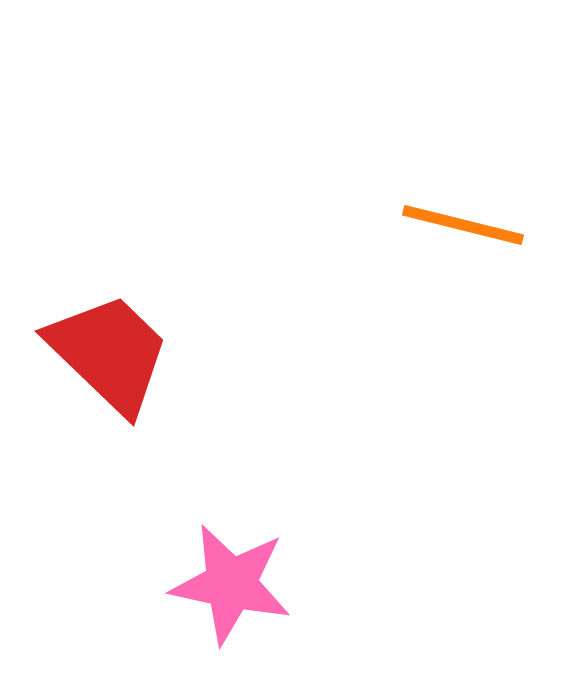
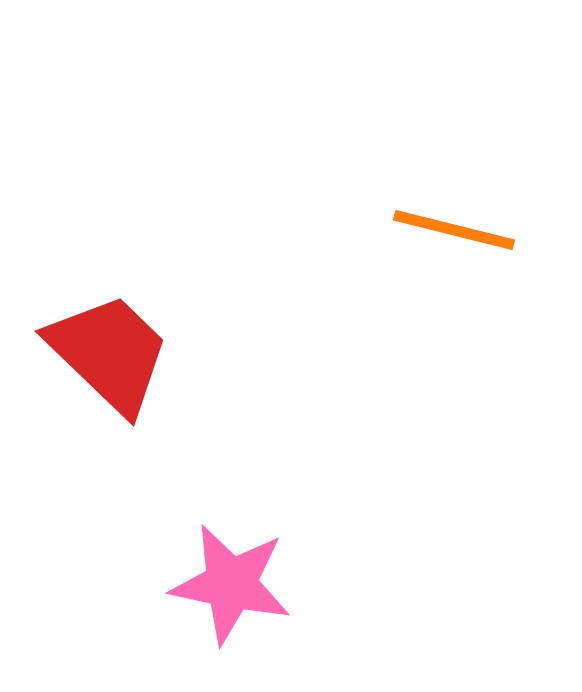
orange line: moved 9 px left, 5 px down
